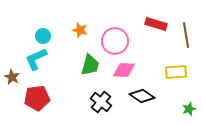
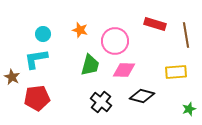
red rectangle: moved 1 px left
cyan circle: moved 2 px up
cyan L-shape: rotated 15 degrees clockwise
black diamond: rotated 20 degrees counterclockwise
